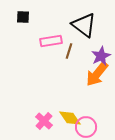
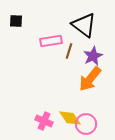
black square: moved 7 px left, 4 px down
purple star: moved 8 px left
orange arrow: moved 7 px left, 5 px down
pink cross: rotated 18 degrees counterclockwise
pink circle: moved 3 px up
